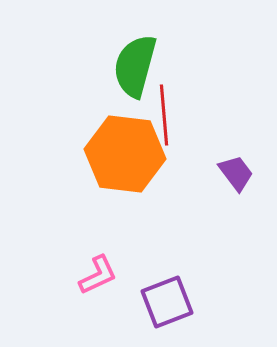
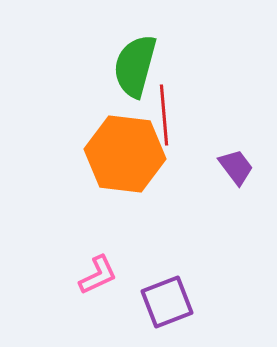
purple trapezoid: moved 6 px up
